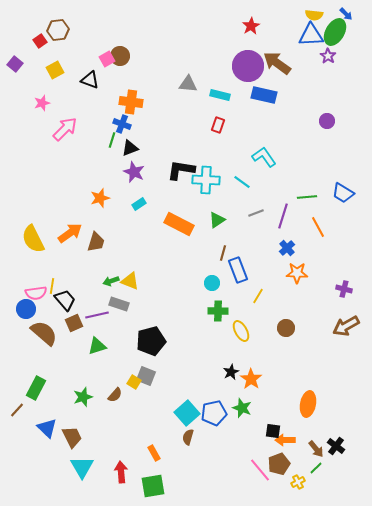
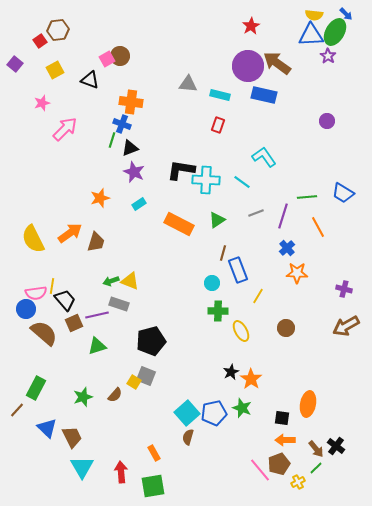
black square at (273, 431): moved 9 px right, 13 px up
